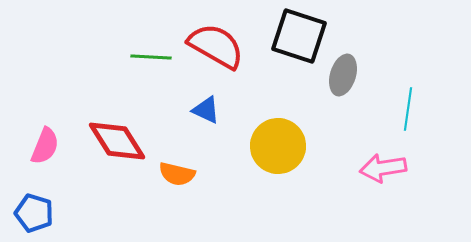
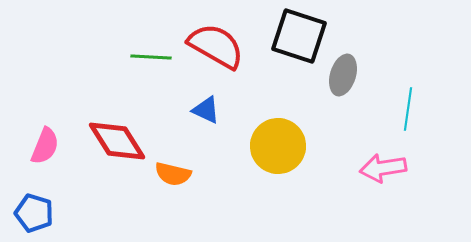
orange semicircle: moved 4 px left
